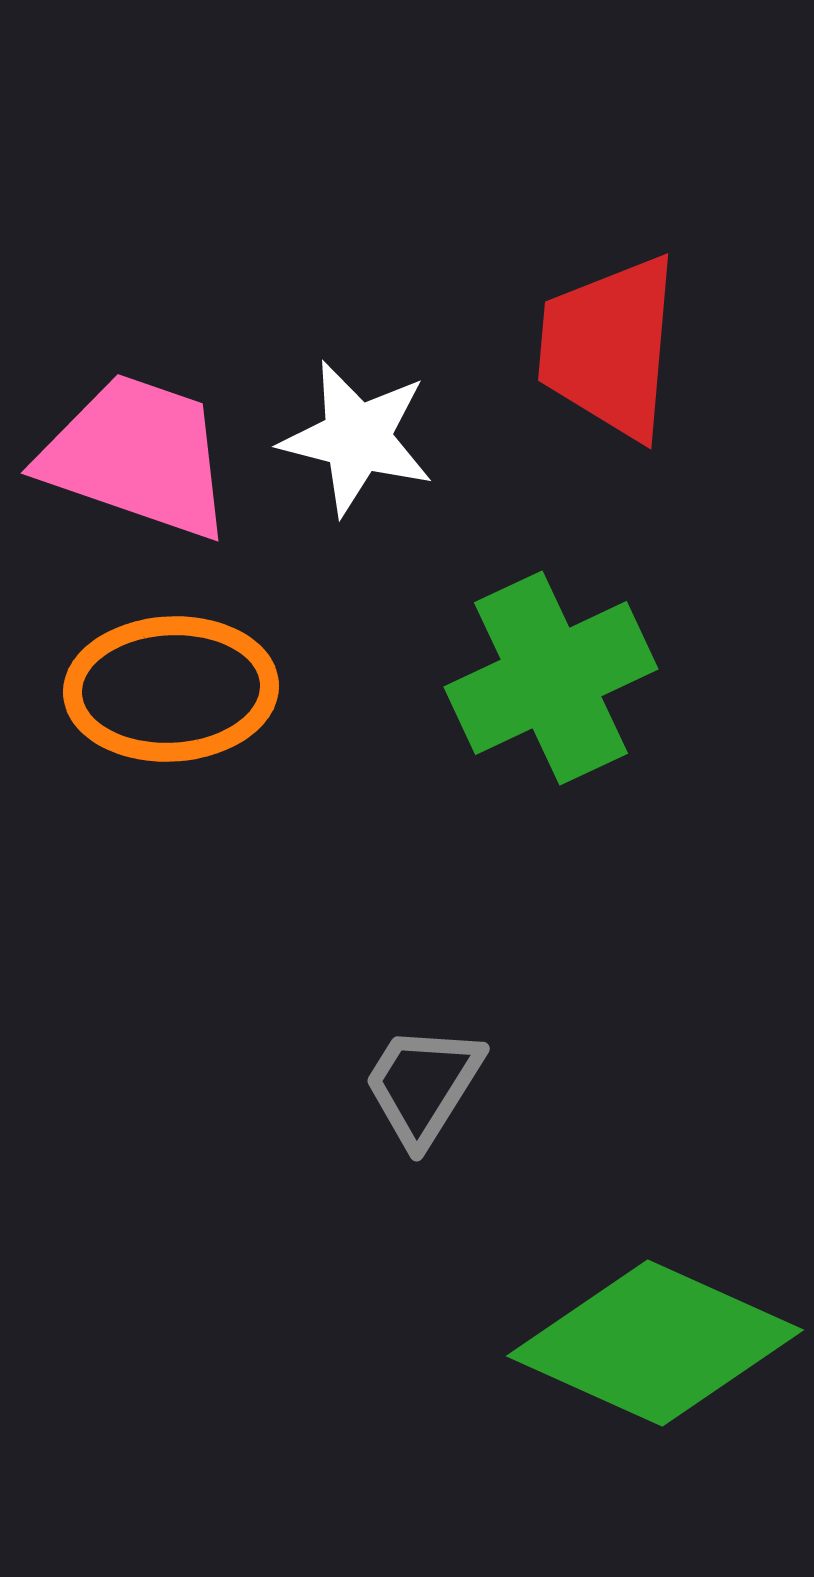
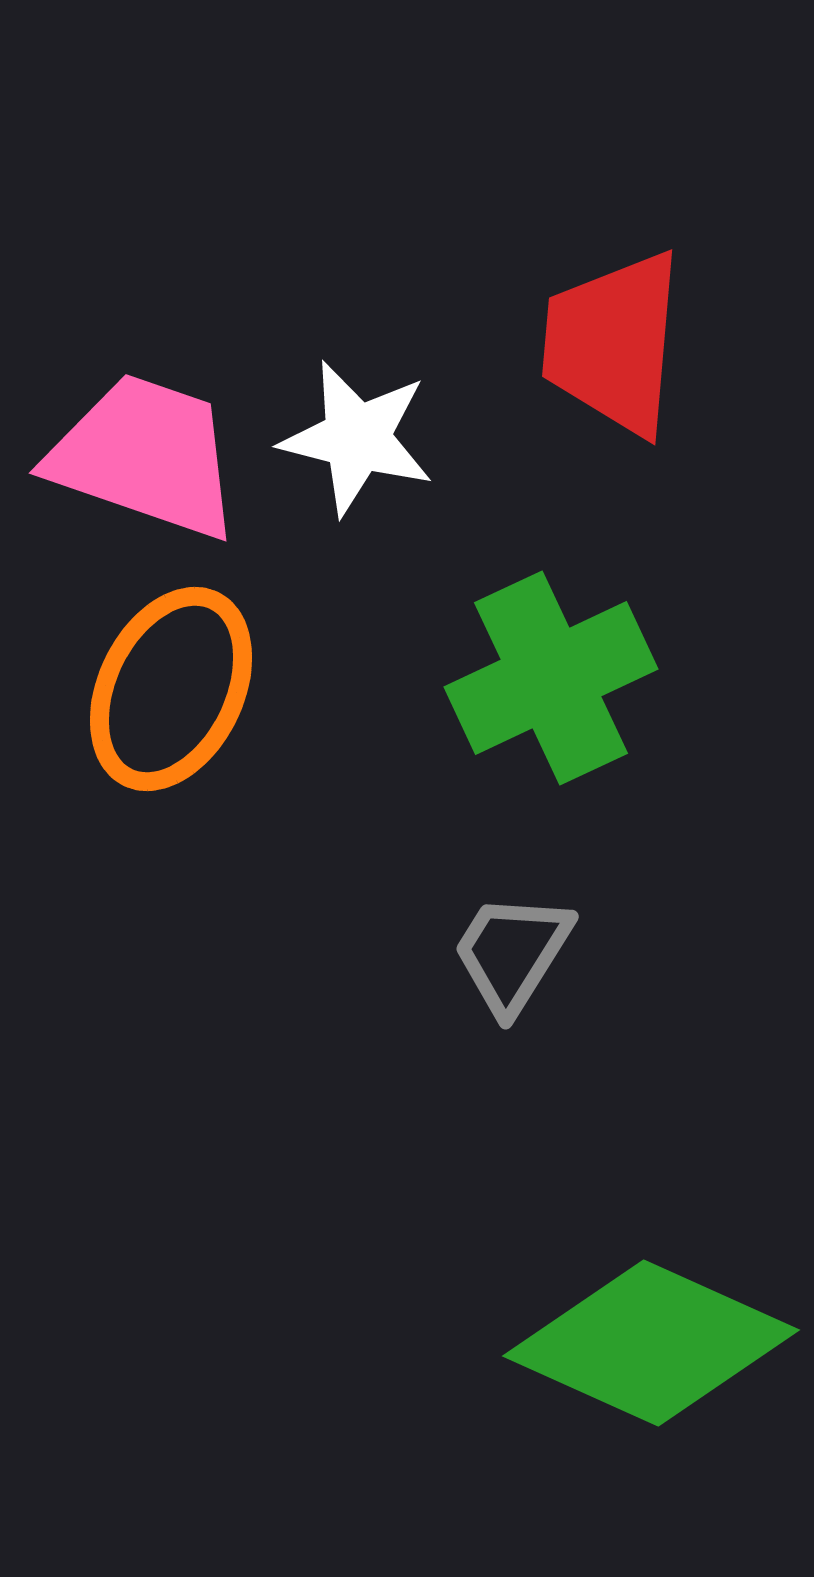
red trapezoid: moved 4 px right, 4 px up
pink trapezoid: moved 8 px right
orange ellipse: rotated 61 degrees counterclockwise
gray trapezoid: moved 89 px right, 132 px up
green diamond: moved 4 px left
